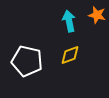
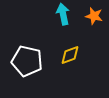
orange star: moved 3 px left, 1 px down
cyan arrow: moved 6 px left, 7 px up
